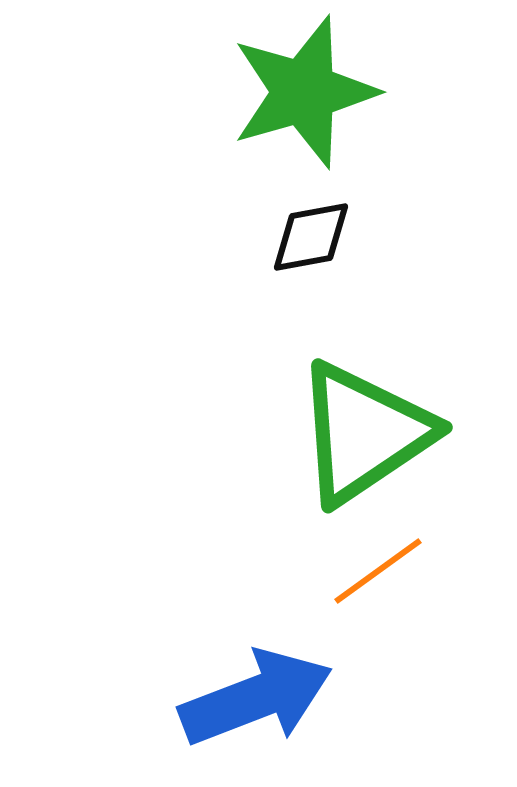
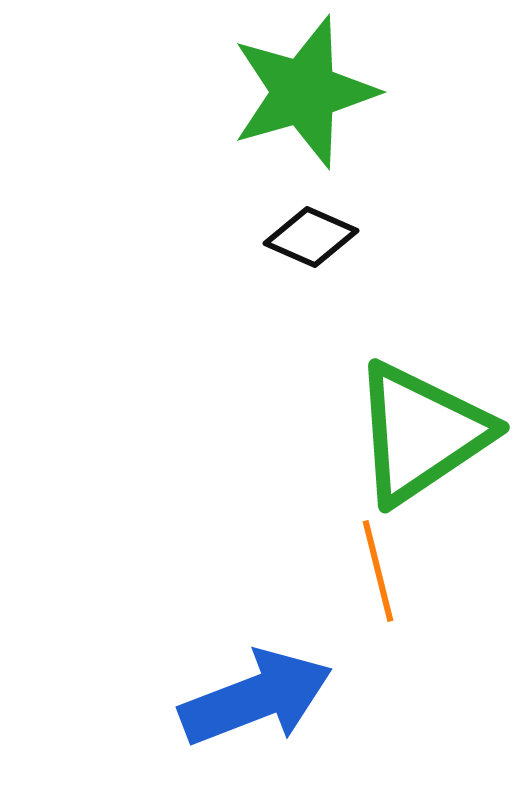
black diamond: rotated 34 degrees clockwise
green triangle: moved 57 px right
orange line: rotated 68 degrees counterclockwise
